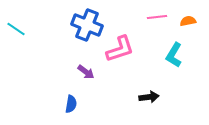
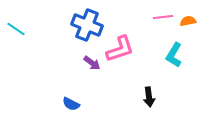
pink line: moved 6 px right
purple arrow: moved 6 px right, 9 px up
black arrow: rotated 90 degrees clockwise
blue semicircle: rotated 108 degrees clockwise
